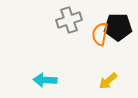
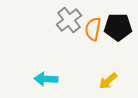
gray cross: rotated 20 degrees counterclockwise
orange semicircle: moved 7 px left, 5 px up
cyan arrow: moved 1 px right, 1 px up
